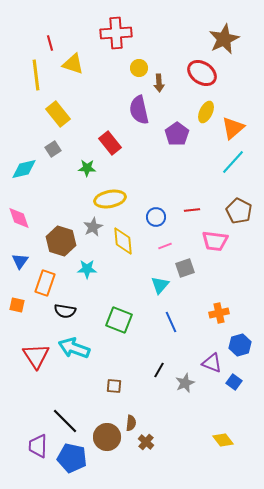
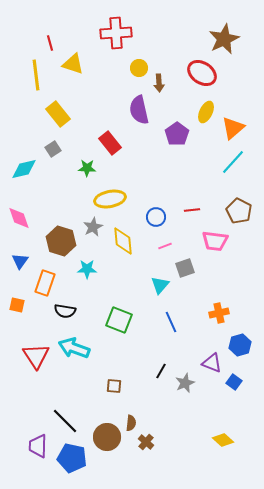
black line at (159, 370): moved 2 px right, 1 px down
yellow diamond at (223, 440): rotated 10 degrees counterclockwise
